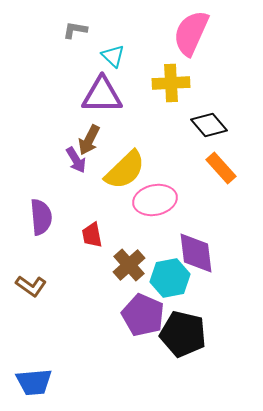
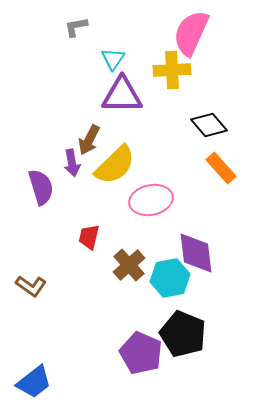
gray L-shape: moved 1 px right, 3 px up; rotated 20 degrees counterclockwise
cyan triangle: moved 3 px down; rotated 20 degrees clockwise
yellow cross: moved 1 px right, 13 px up
purple triangle: moved 20 px right
purple arrow: moved 4 px left, 3 px down; rotated 20 degrees clockwise
yellow semicircle: moved 10 px left, 5 px up
pink ellipse: moved 4 px left
purple semicircle: moved 30 px up; rotated 12 degrees counterclockwise
red trapezoid: moved 3 px left, 2 px down; rotated 24 degrees clockwise
purple pentagon: moved 2 px left, 38 px down
black pentagon: rotated 9 degrees clockwise
blue trapezoid: rotated 33 degrees counterclockwise
